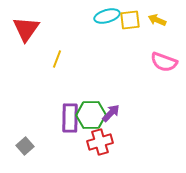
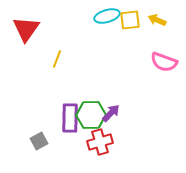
gray square: moved 14 px right, 5 px up; rotated 12 degrees clockwise
